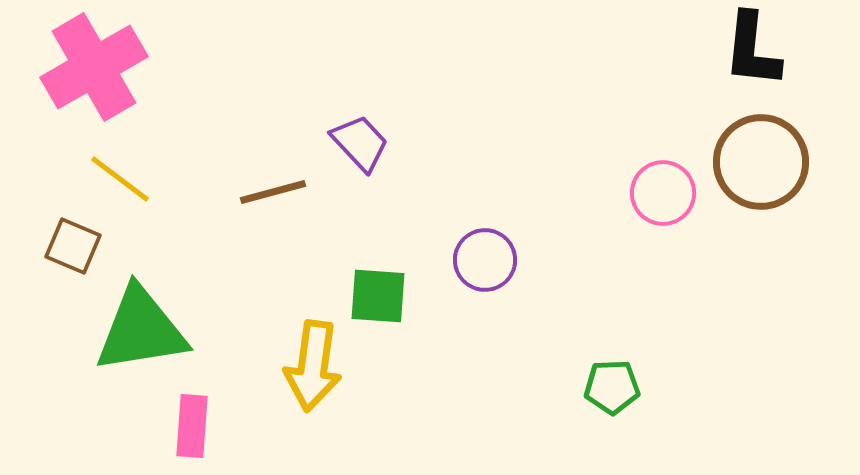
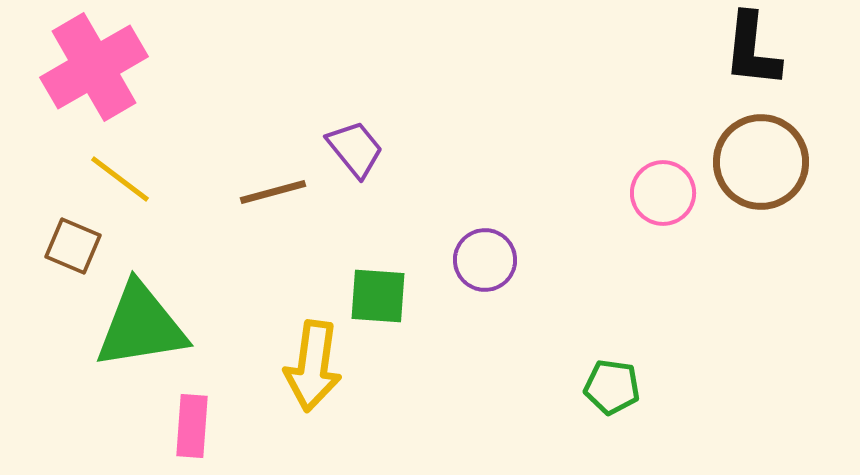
purple trapezoid: moved 5 px left, 6 px down; rotated 4 degrees clockwise
green triangle: moved 4 px up
green pentagon: rotated 10 degrees clockwise
